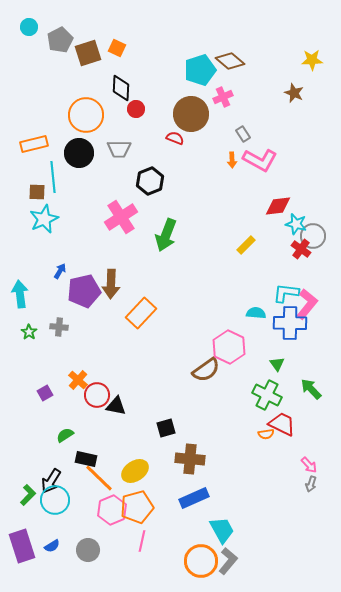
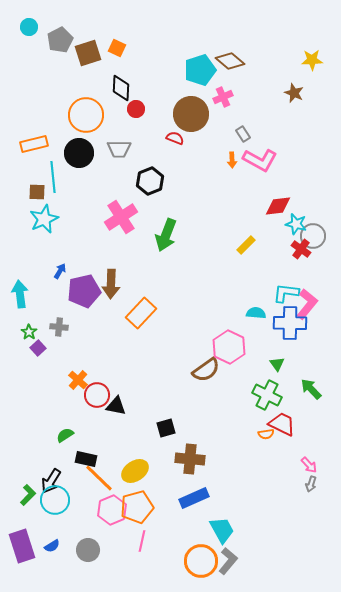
purple square at (45, 393): moved 7 px left, 45 px up; rotated 14 degrees counterclockwise
